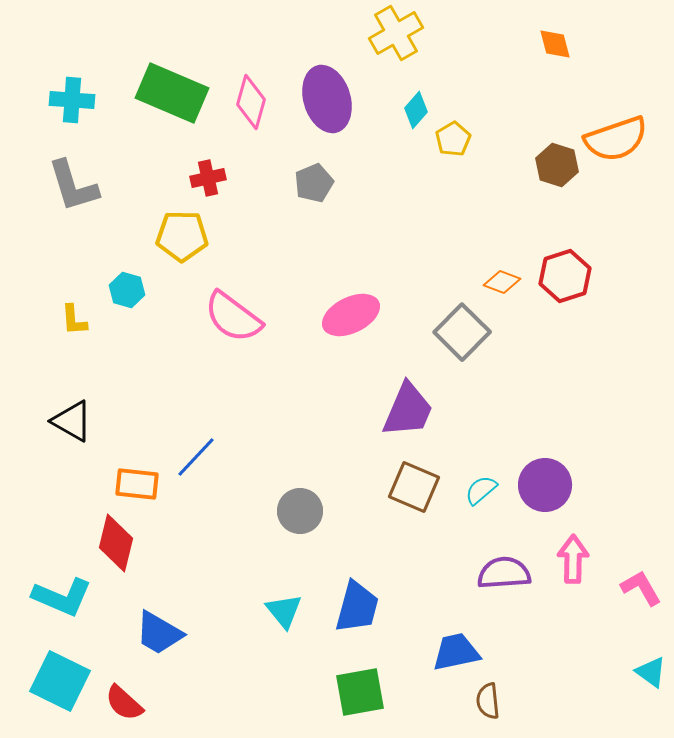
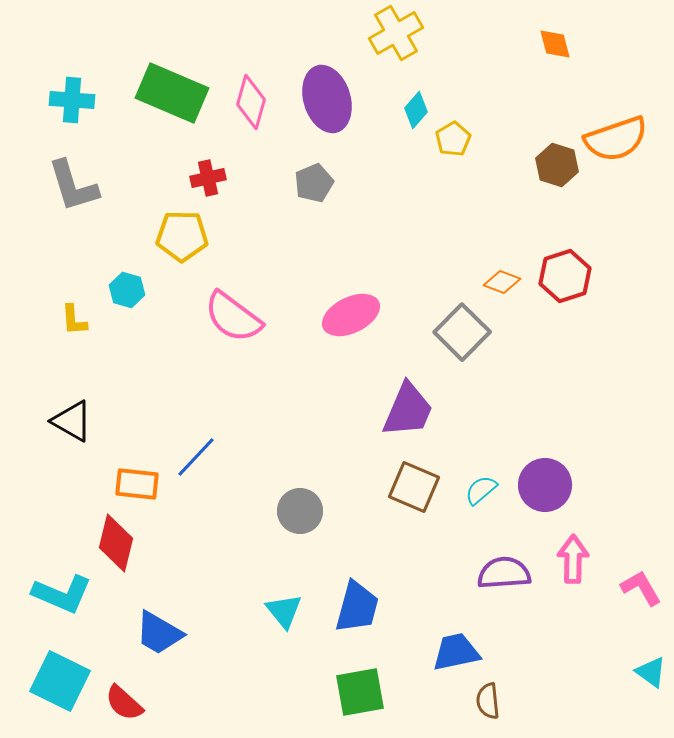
cyan L-shape at (62, 597): moved 3 px up
